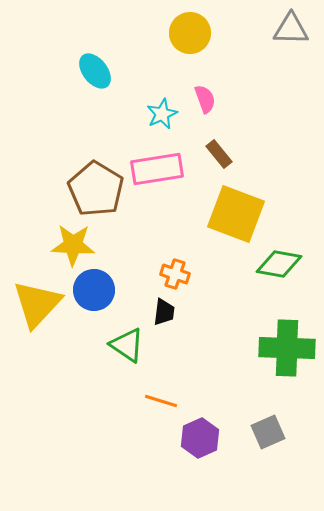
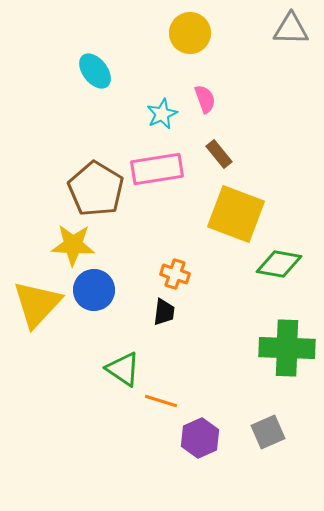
green triangle: moved 4 px left, 24 px down
